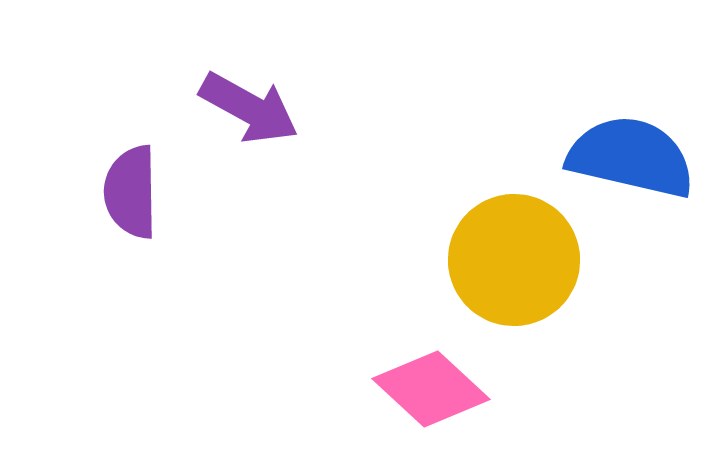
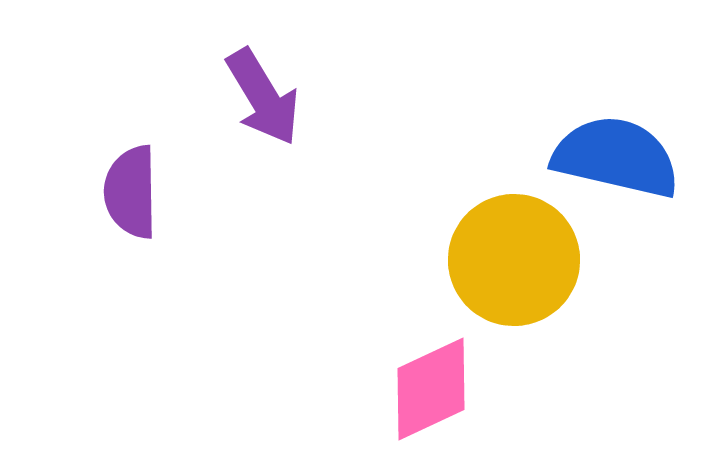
purple arrow: moved 14 px right, 11 px up; rotated 30 degrees clockwise
blue semicircle: moved 15 px left
pink diamond: rotated 68 degrees counterclockwise
